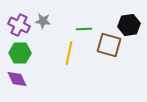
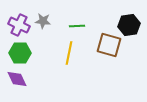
green line: moved 7 px left, 3 px up
